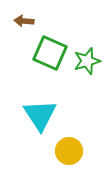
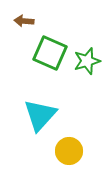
cyan triangle: rotated 15 degrees clockwise
